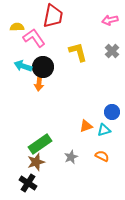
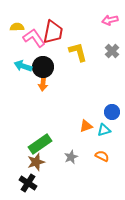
red trapezoid: moved 16 px down
orange arrow: moved 4 px right
